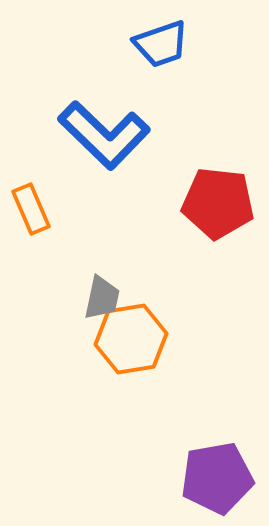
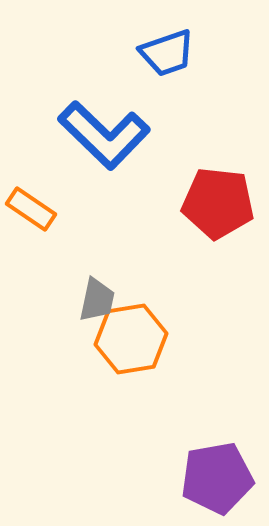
blue trapezoid: moved 6 px right, 9 px down
orange rectangle: rotated 33 degrees counterclockwise
gray trapezoid: moved 5 px left, 2 px down
